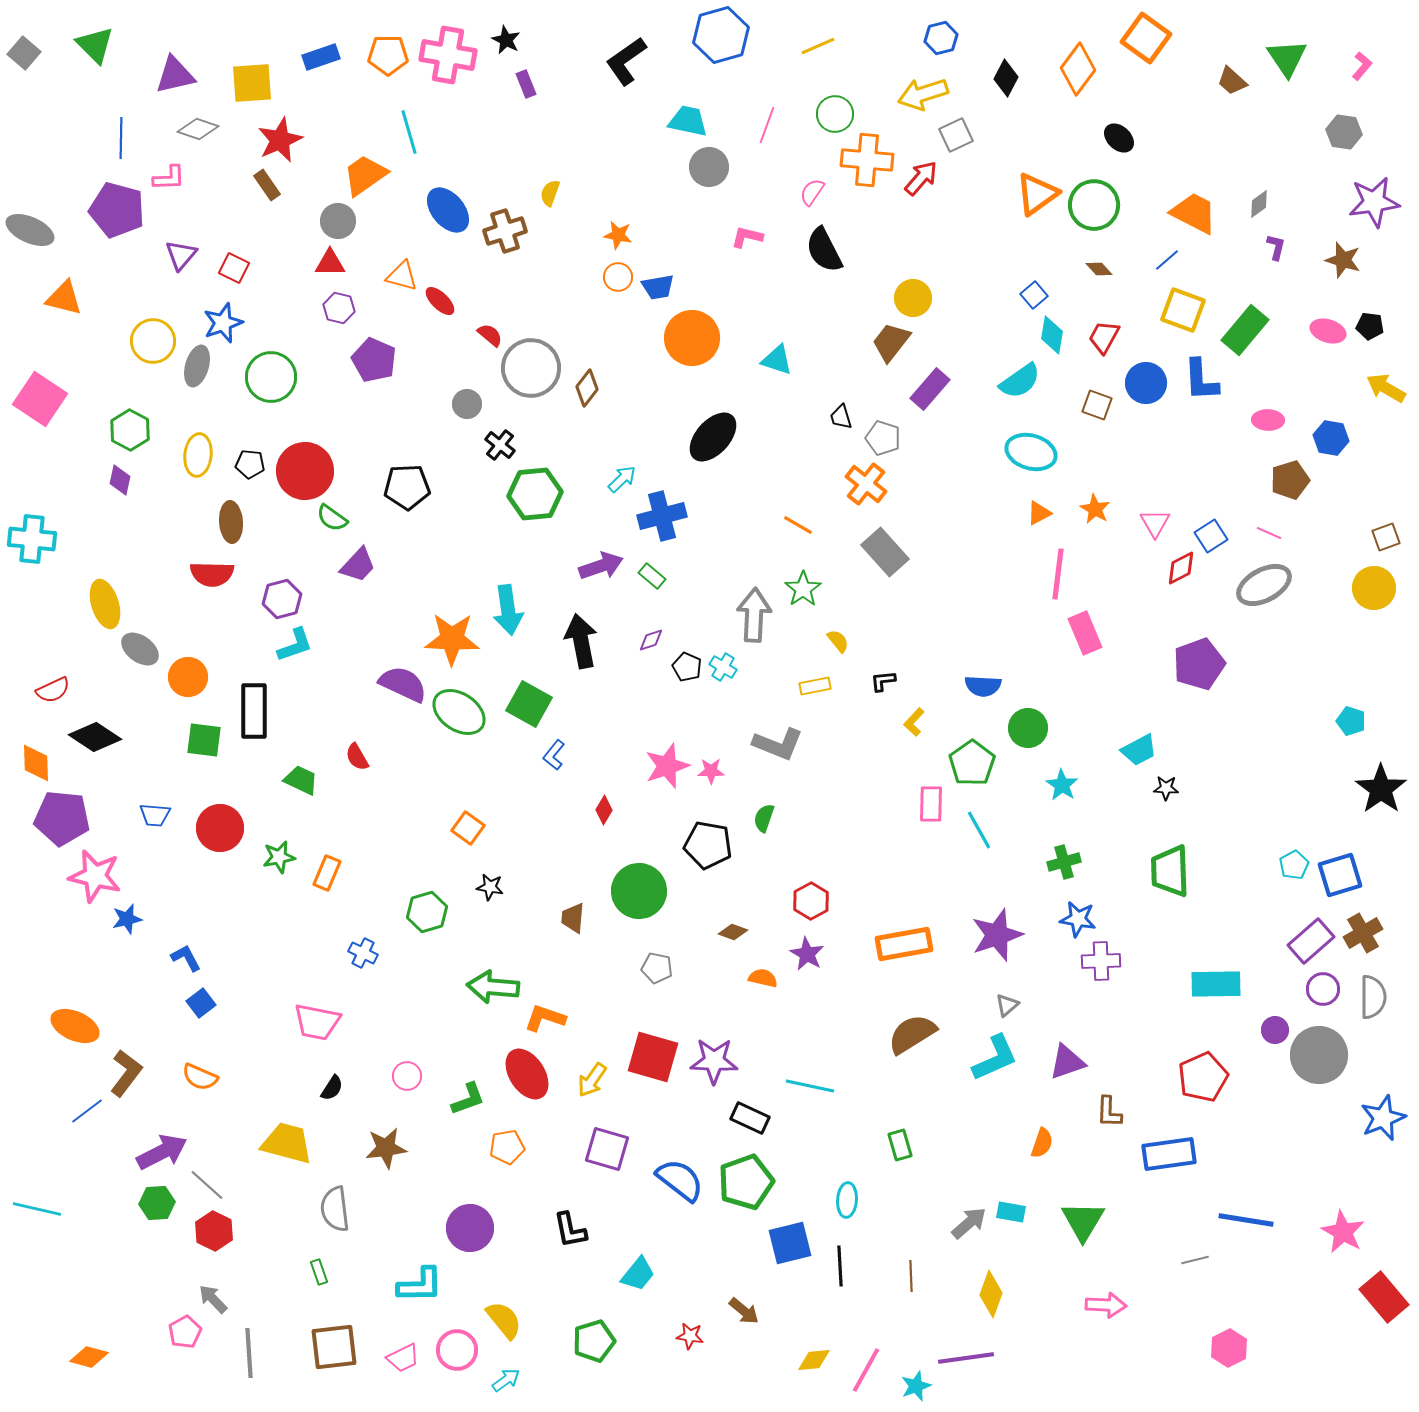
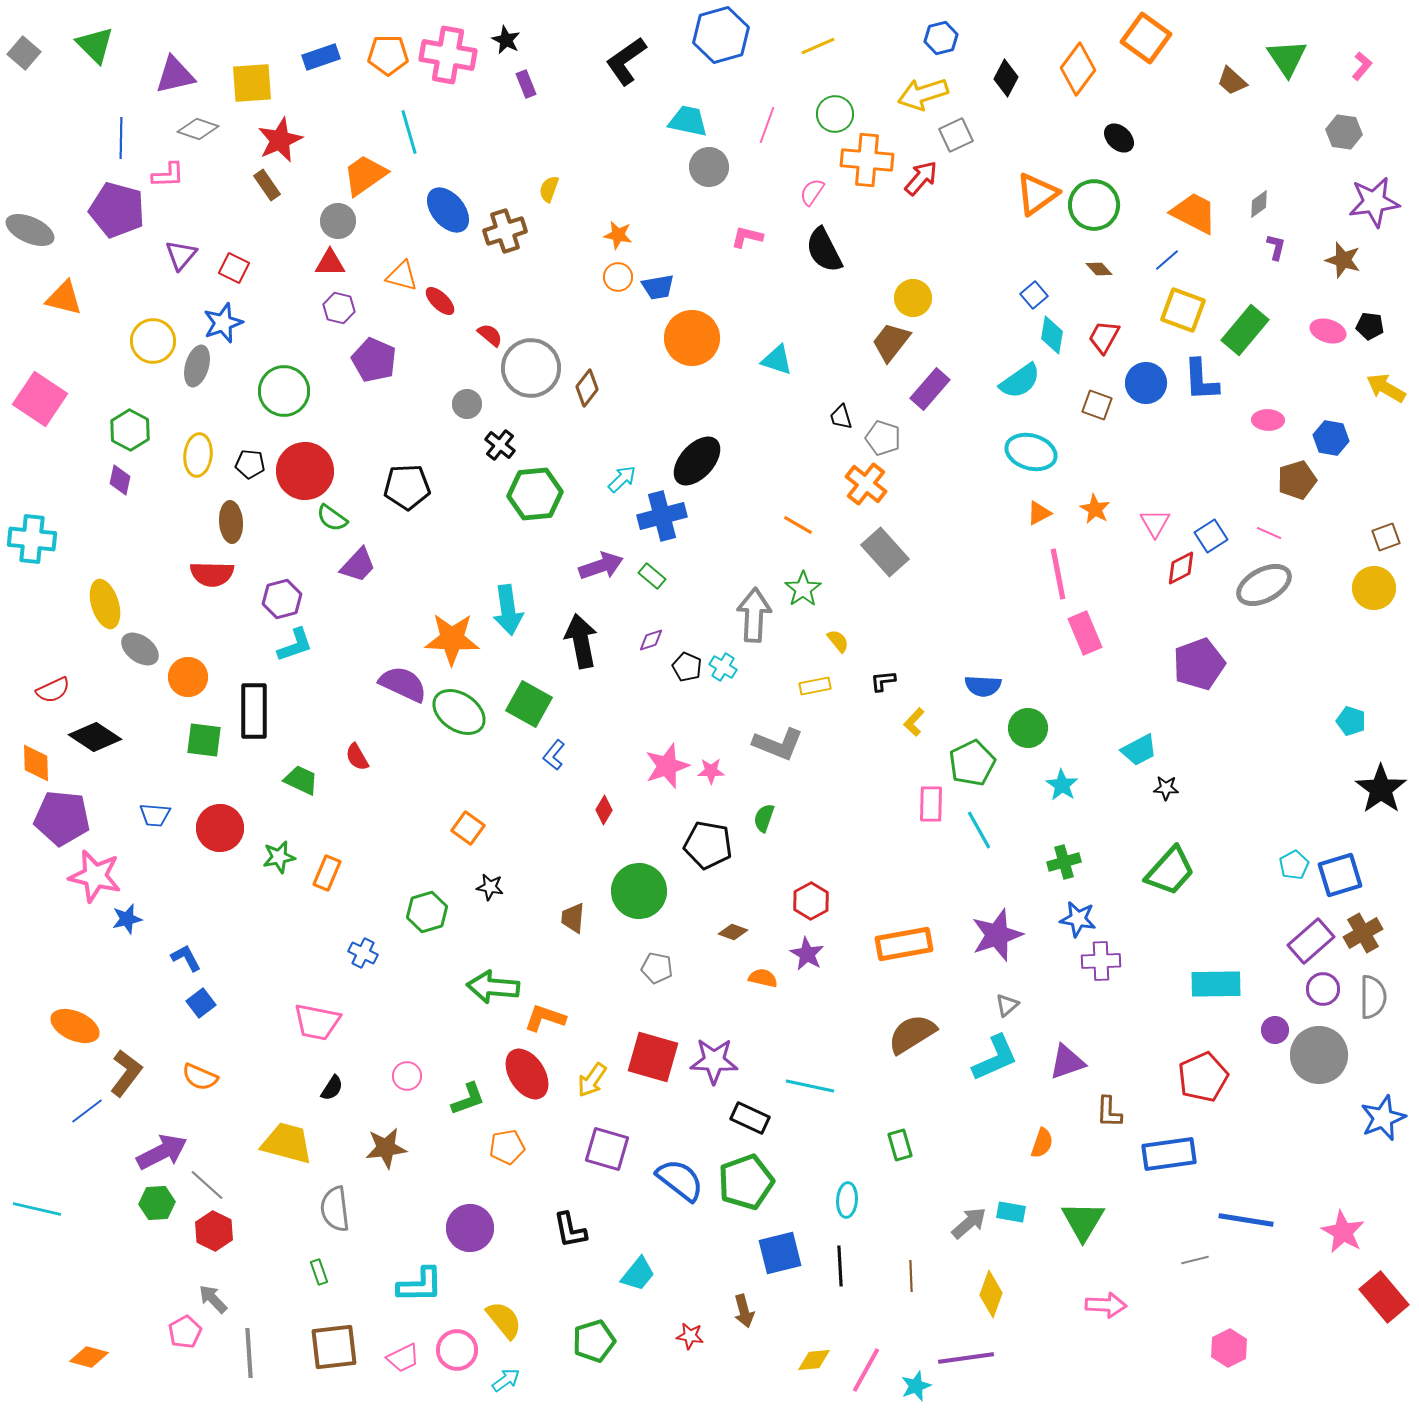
pink L-shape at (169, 178): moved 1 px left, 3 px up
yellow semicircle at (550, 193): moved 1 px left, 4 px up
green circle at (271, 377): moved 13 px right, 14 px down
black ellipse at (713, 437): moved 16 px left, 24 px down
brown pentagon at (1290, 480): moved 7 px right
pink line at (1058, 574): rotated 18 degrees counterclockwise
green pentagon at (972, 763): rotated 9 degrees clockwise
green trapezoid at (1170, 871): rotated 136 degrees counterclockwise
blue square at (790, 1243): moved 10 px left, 10 px down
brown arrow at (744, 1311): rotated 36 degrees clockwise
